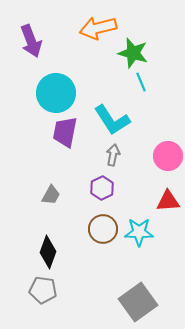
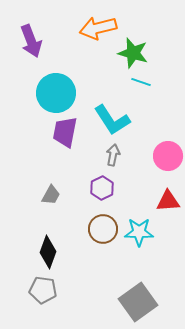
cyan line: rotated 48 degrees counterclockwise
